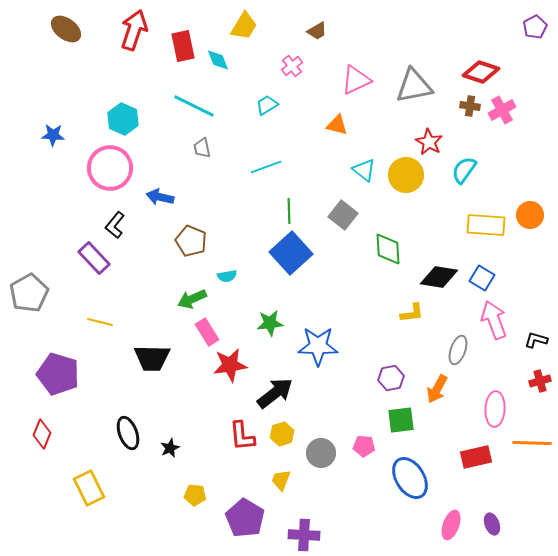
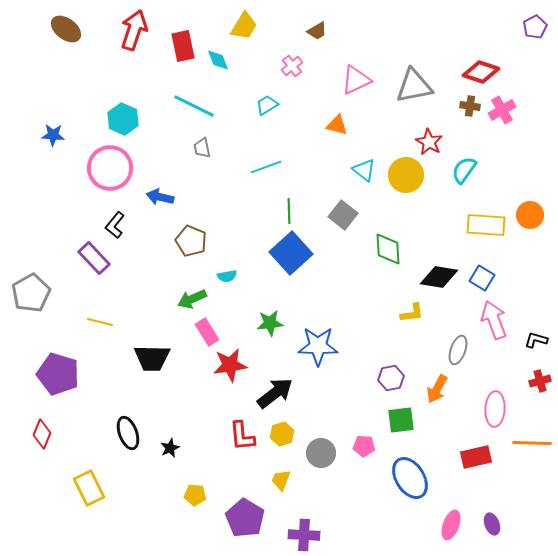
gray pentagon at (29, 293): moved 2 px right
